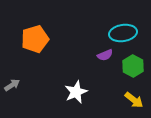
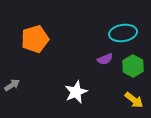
purple semicircle: moved 4 px down
